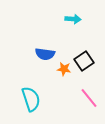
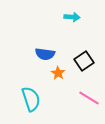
cyan arrow: moved 1 px left, 2 px up
orange star: moved 6 px left, 4 px down; rotated 24 degrees clockwise
pink line: rotated 20 degrees counterclockwise
